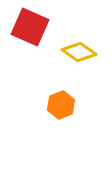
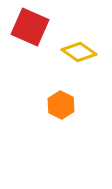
orange hexagon: rotated 12 degrees counterclockwise
